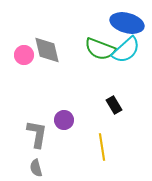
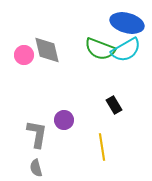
cyan semicircle: rotated 12 degrees clockwise
